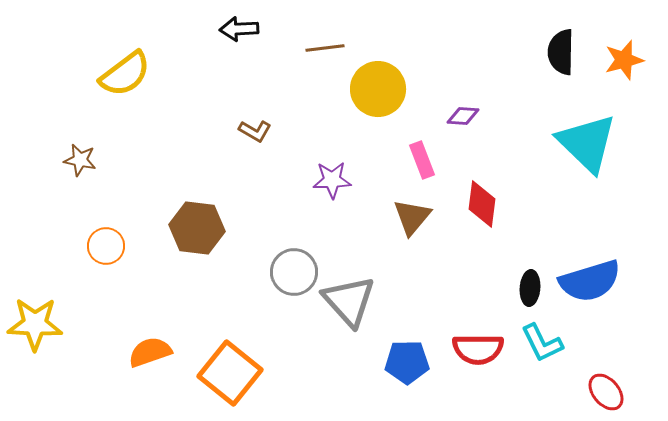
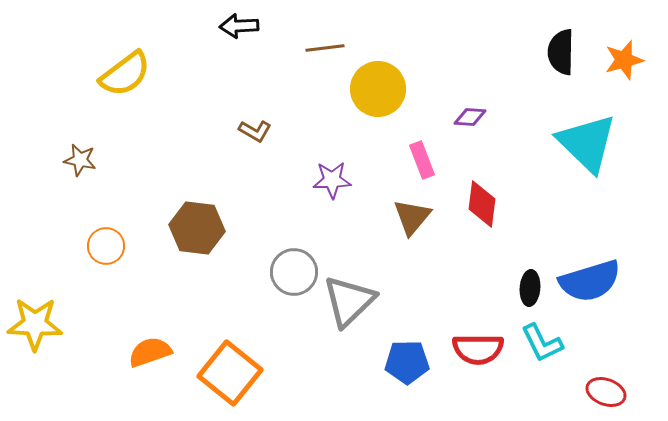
black arrow: moved 3 px up
purple diamond: moved 7 px right, 1 px down
gray triangle: rotated 28 degrees clockwise
red ellipse: rotated 30 degrees counterclockwise
